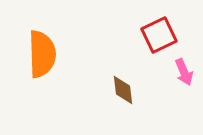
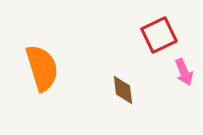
orange semicircle: moved 14 px down; rotated 15 degrees counterclockwise
